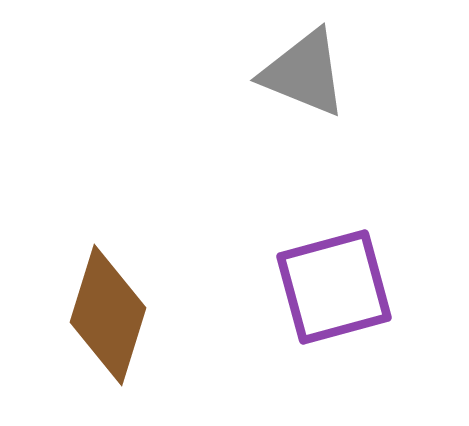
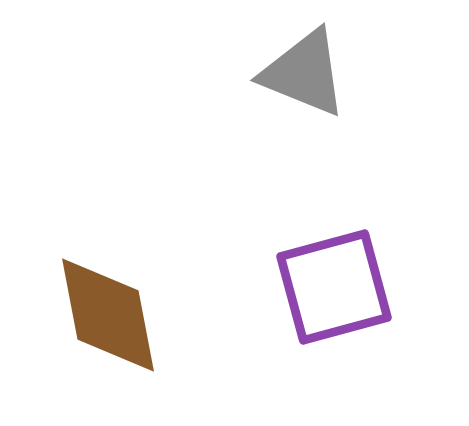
brown diamond: rotated 28 degrees counterclockwise
